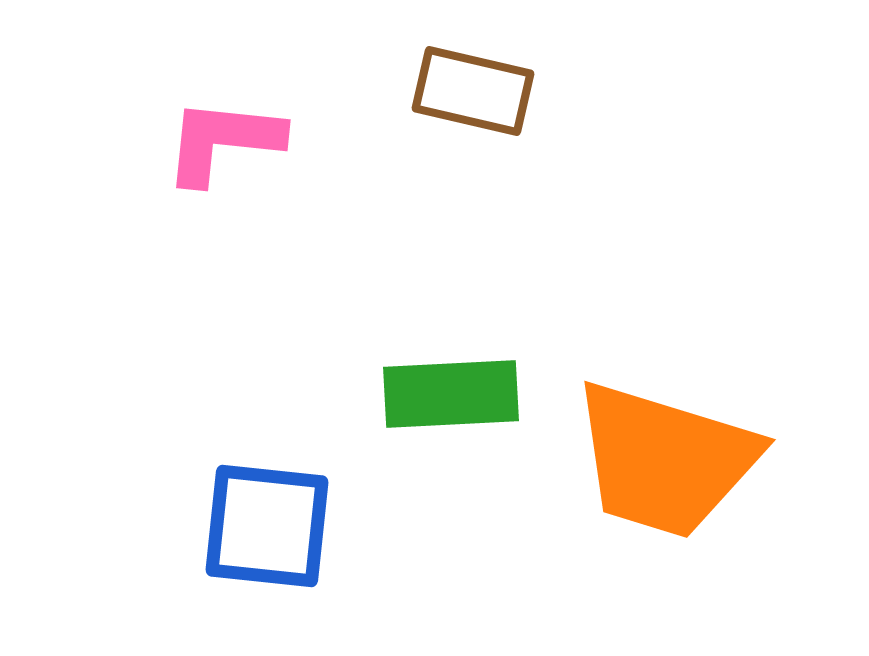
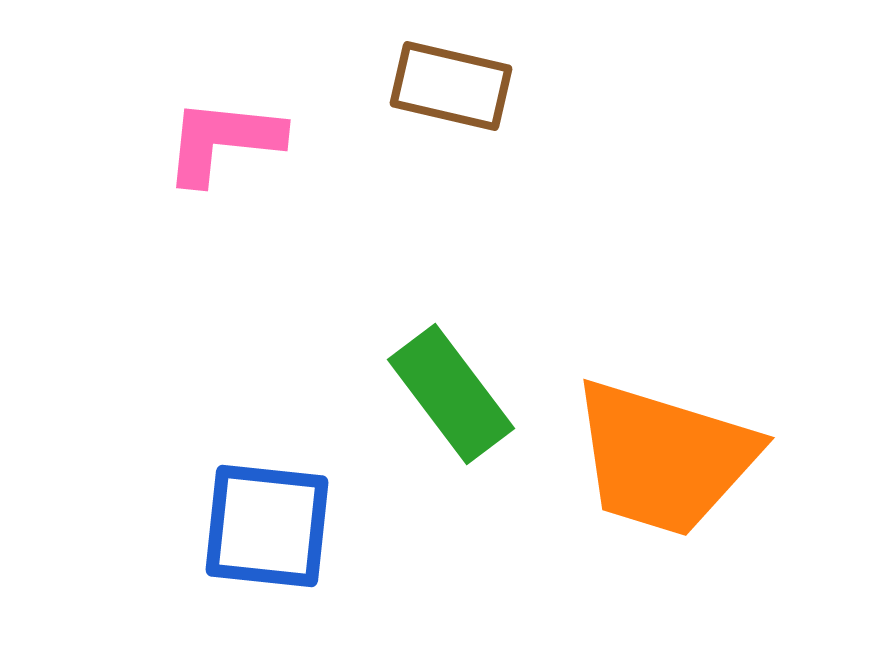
brown rectangle: moved 22 px left, 5 px up
green rectangle: rotated 56 degrees clockwise
orange trapezoid: moved 1 px left, 2 px up
